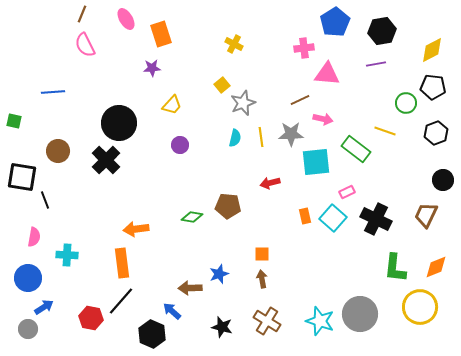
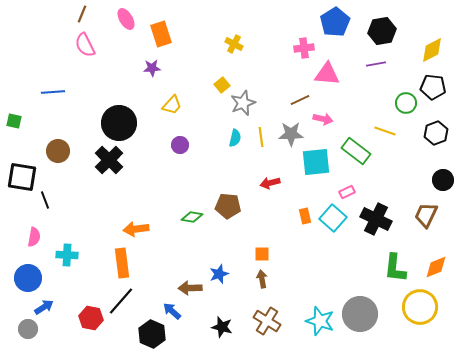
green rectangle at (356, 149): moved 2 px down
black cross at (106, 160): moved 3 px right
